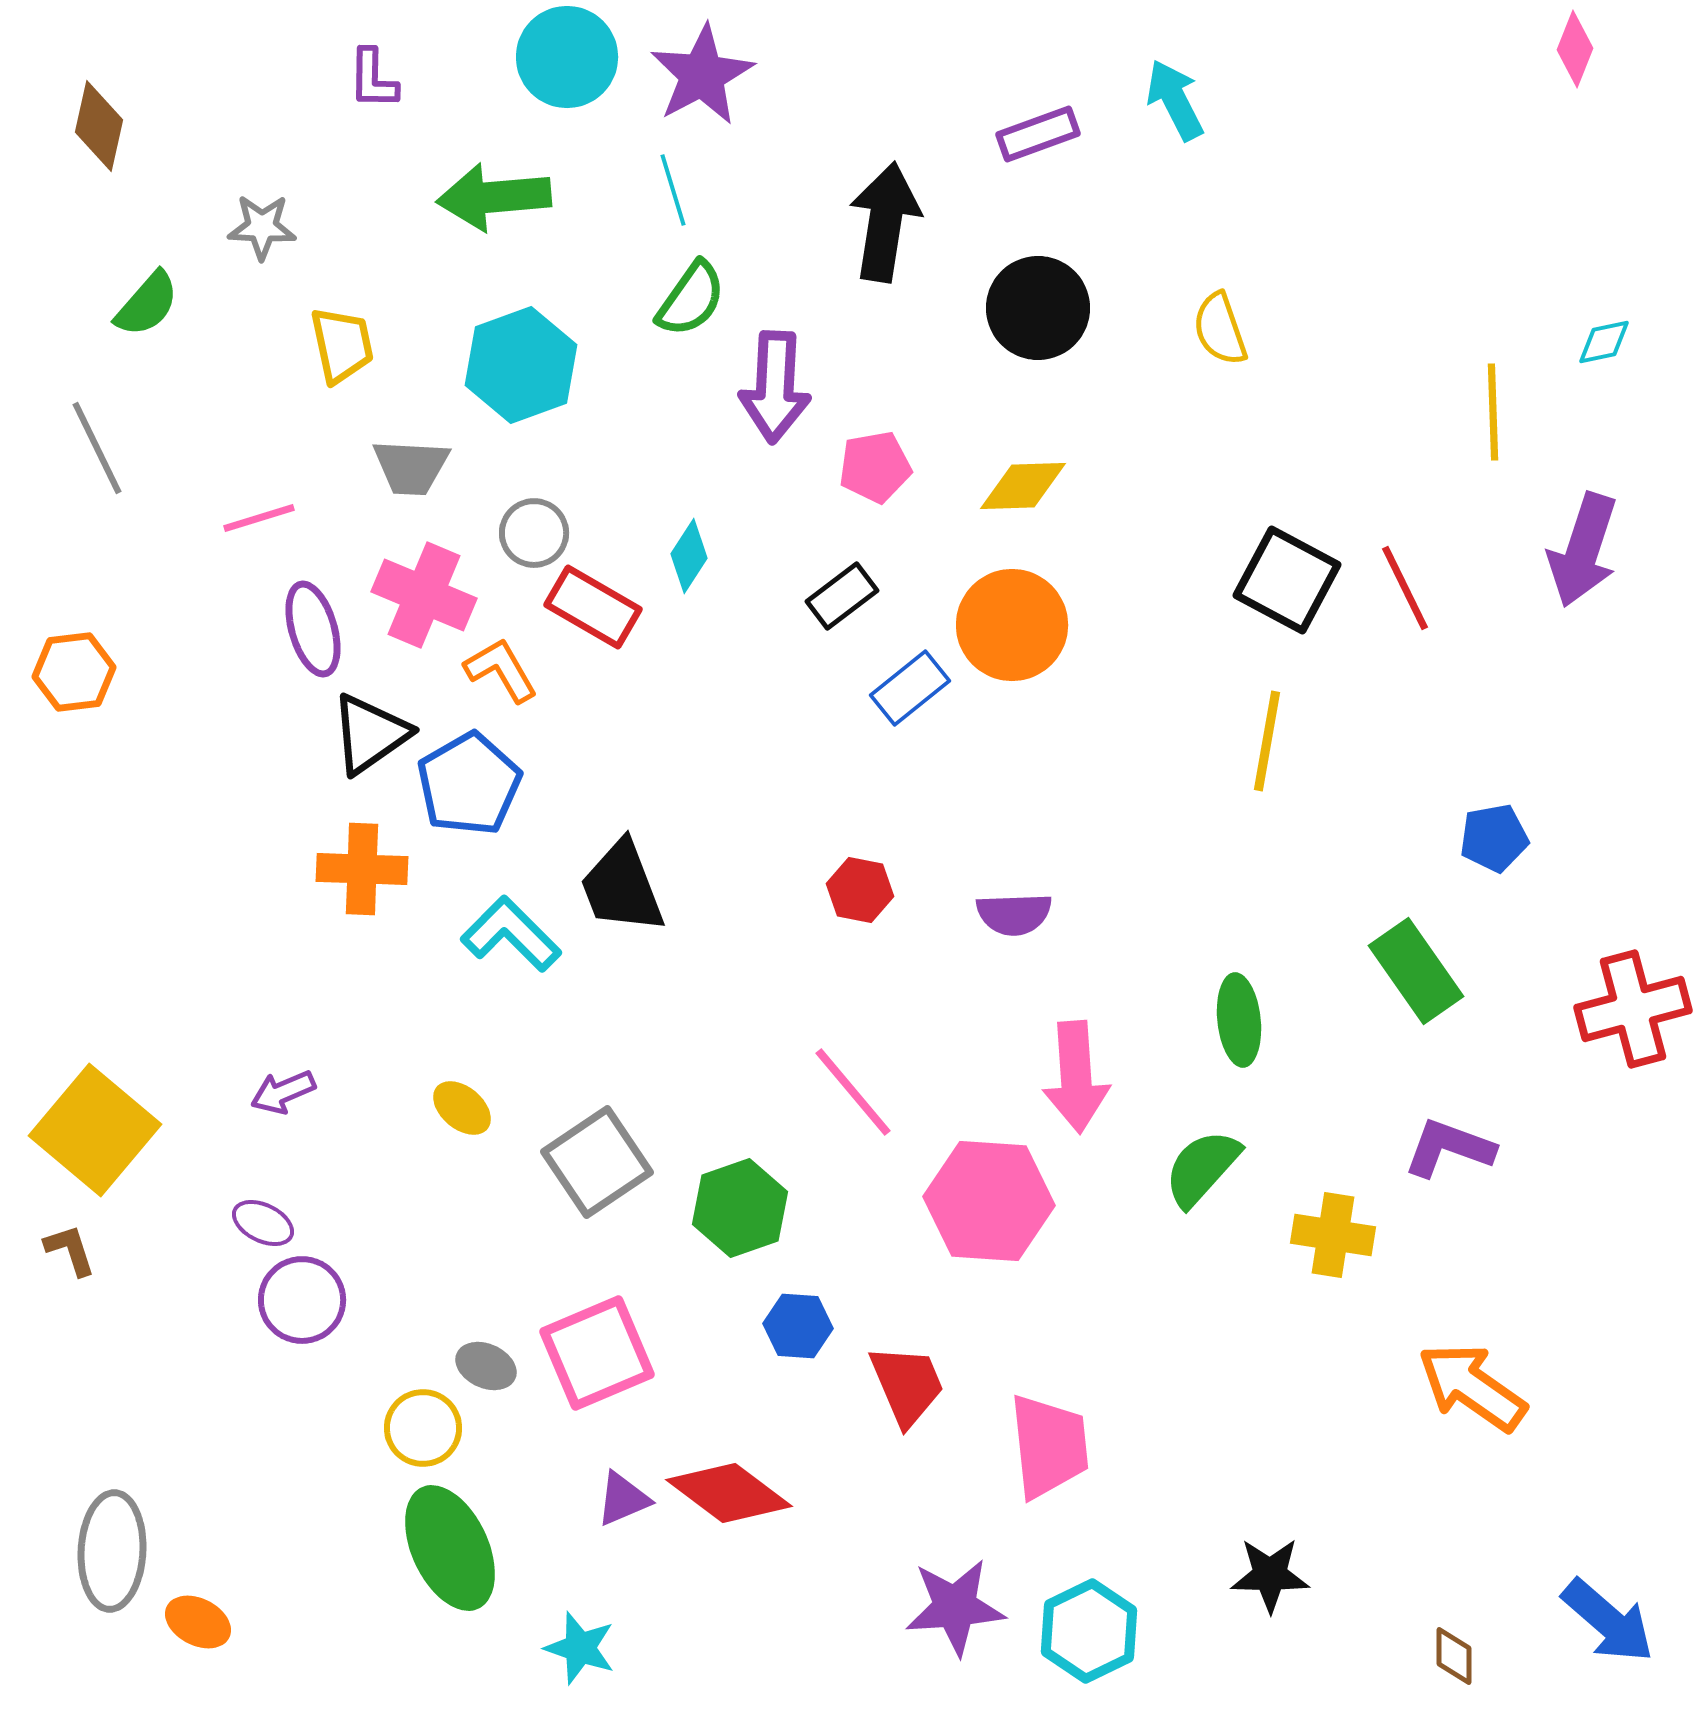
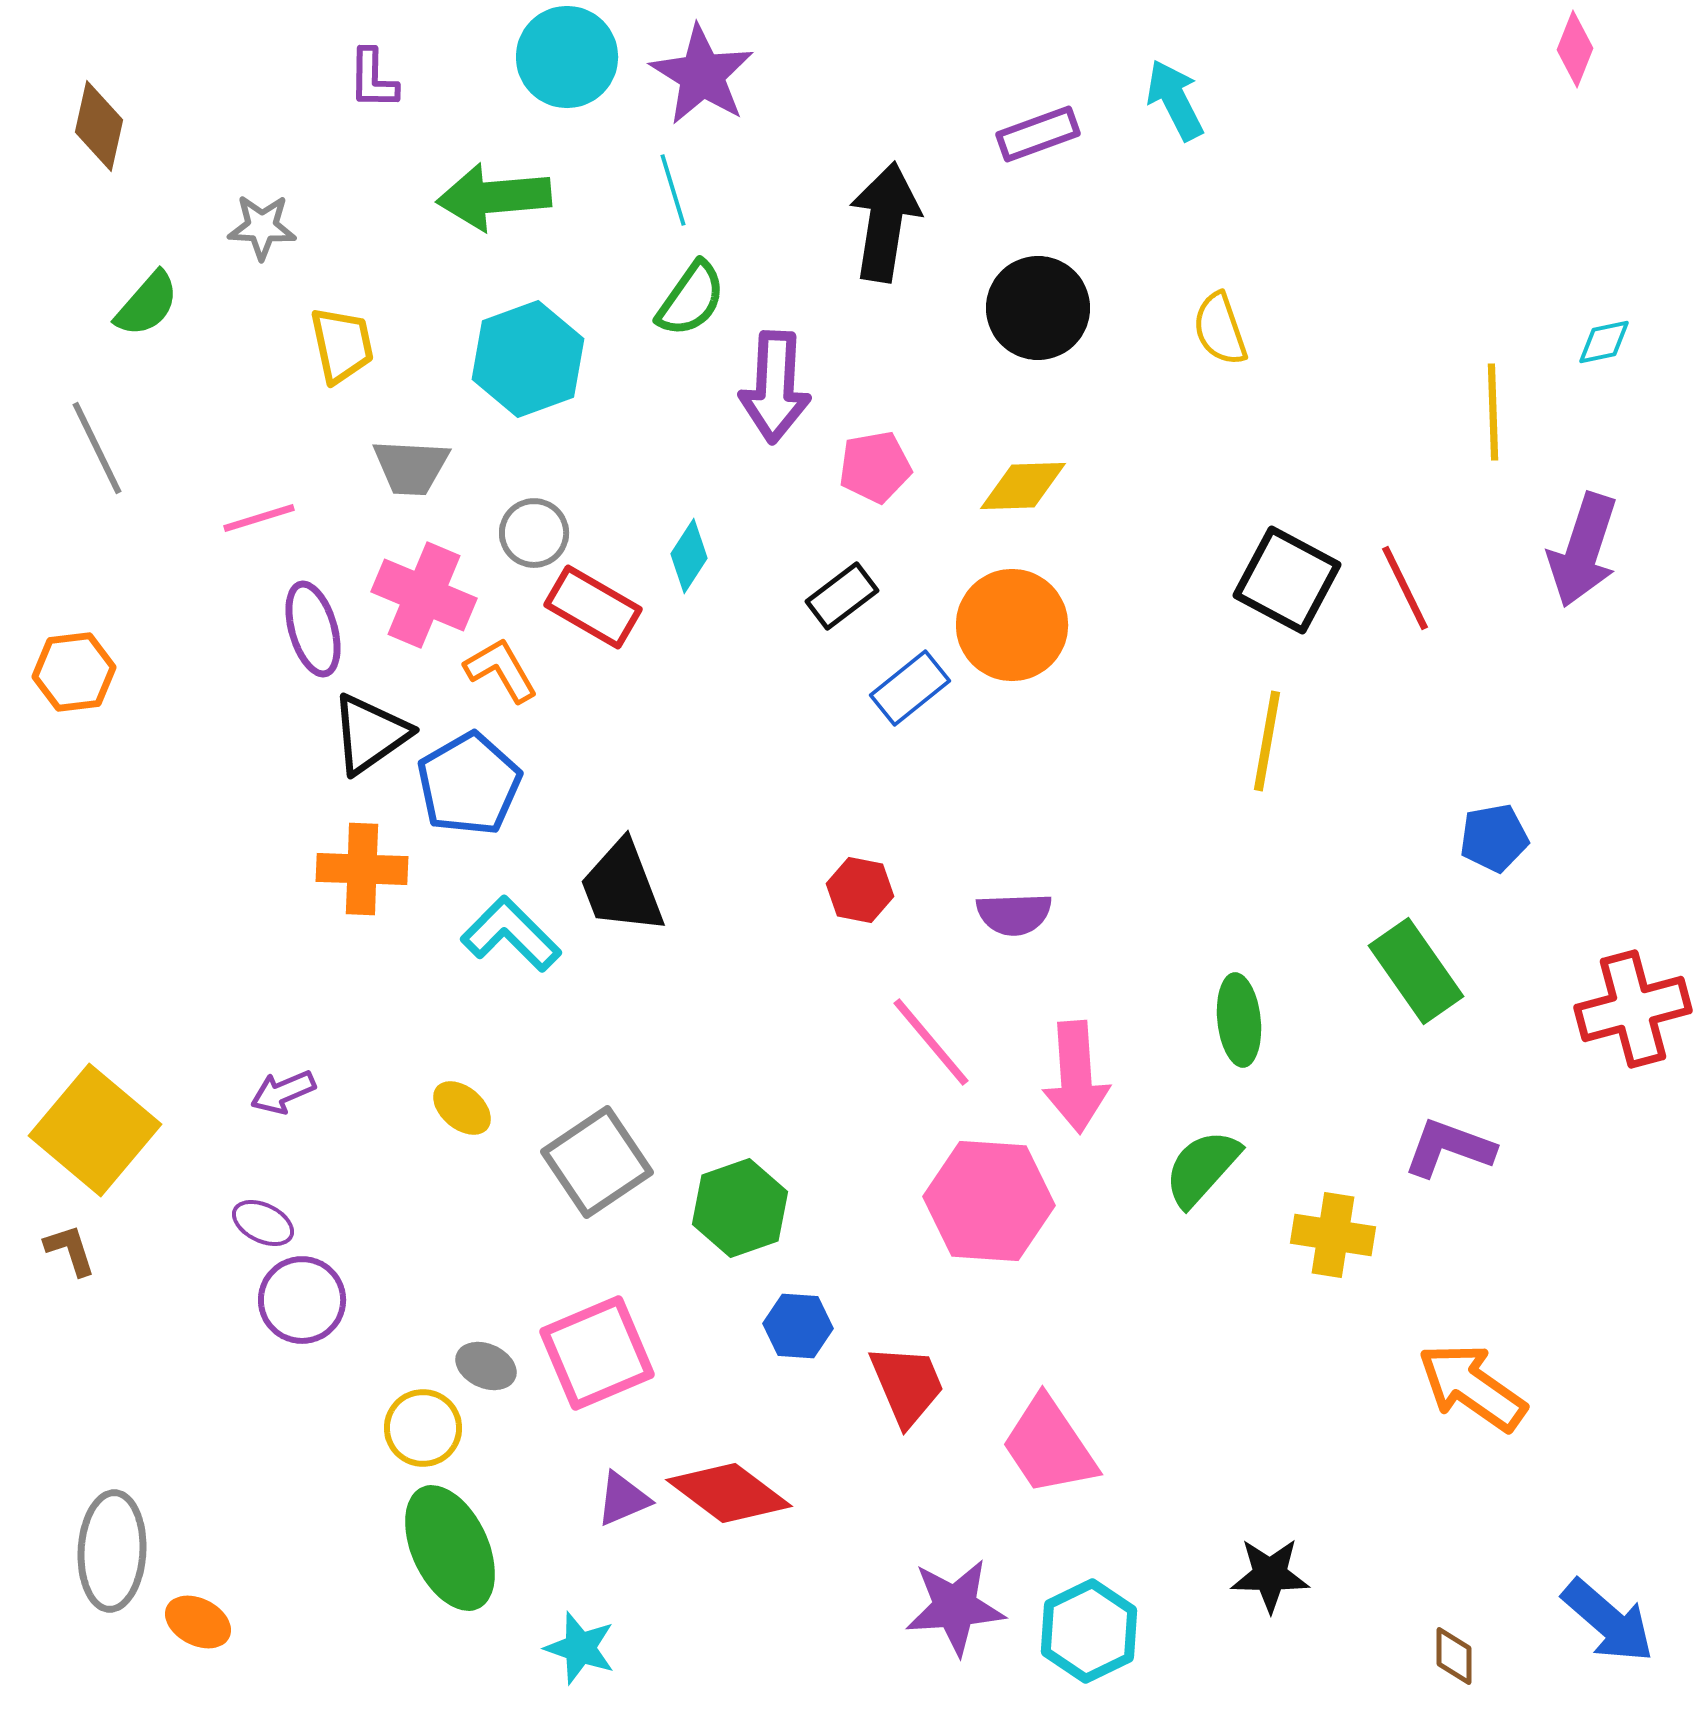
purple star at (702, 75): rotated 12 degrees counterclockwise
cyan hexagon at (521, 365): moved 7 px right, 6 px up
pink line at (853, 1092): moved 78 px right, 50 px up
pink trapezoid at (1049, 1446): rotated 152 degrees clockwise
